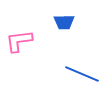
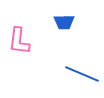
pink L-shape: rotated 76 degrees counterclockwise
